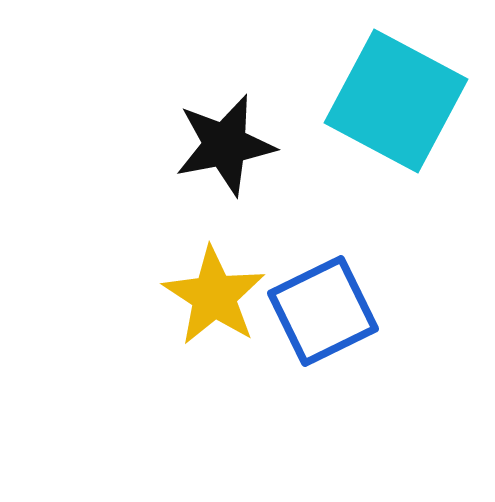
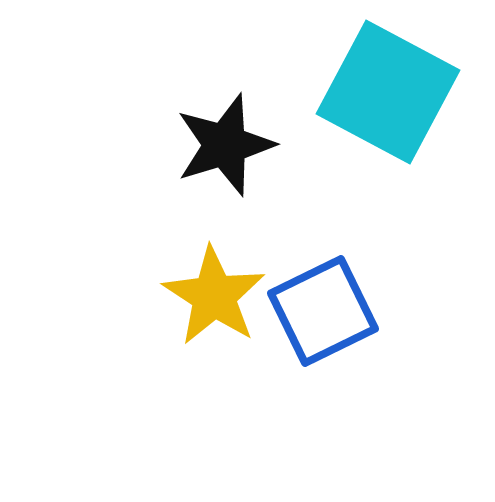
cyan square: moved 8 px left, 9 px up
black star: rotated 6 degrees counterclockwise
